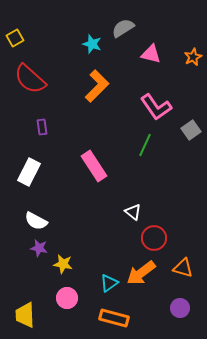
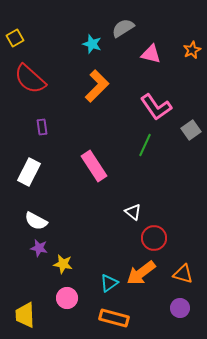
orange star: moved 1 px left, 7 px up
orange triangle: moved 6 px down
